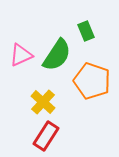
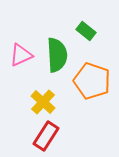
green rectangle: rotated 30 degrees counterclockwise
green semicircle: rotated 36 degrees counterclockwise
